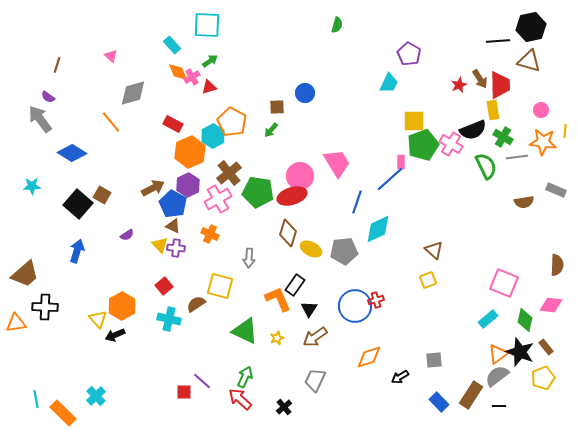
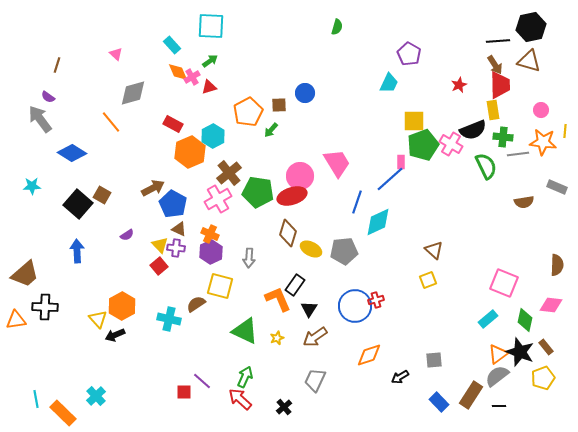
cyan square at (207, 25): moved 4 px right, 1 px down
green semicircle at (337, 25): moved 2 px down
pink triangle at (111, 56): moved 5 px right, 2 px up
brown arrow at (480, 79): moved 15 px right, 14 px up
brown square at (277, 107): moved 2 px right, 2 px up
orange pentagon at (232, 122): moved 16 px right, 10 px up; rotated 16 degrees clockwise
green cross at (503, 137): rotated 24 degrees counterclockwise
gray line at (517, 157): moved 1 px right, 3 px up
purple hexagon at (188, 185): moved 23 px right, 67 px down
gray rectangle at (556, 190): moved 1 px right, 3 px up
brown triangle at (173, 226): moved 6 px right, 3 px down
cyan diamond at (378, 229): moved 7 px up
blue arrow at (77, 251): rotated 20 degrees counterclockwise
red square at (164, 286): moved 5 px left, 20 px up
orange triangle at (16, 323): moved 3 px up
orange diamond at (369, 357): moved 2 px up
